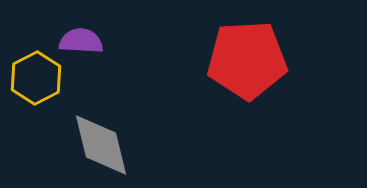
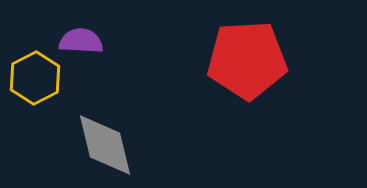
yellow hexagon: moved 1 px left
gray diamond: moved 4 px right
